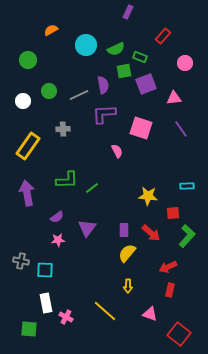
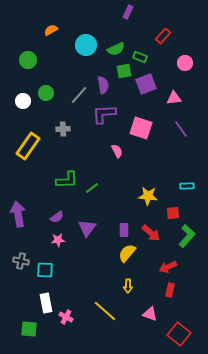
green circle at (49, 91): moved 3 px left, 2 px down
gray line at (79, 95): rotated 24 degrees counterclockwise
purple arrow at (27, 193): moved 9 px left, 21 px down
